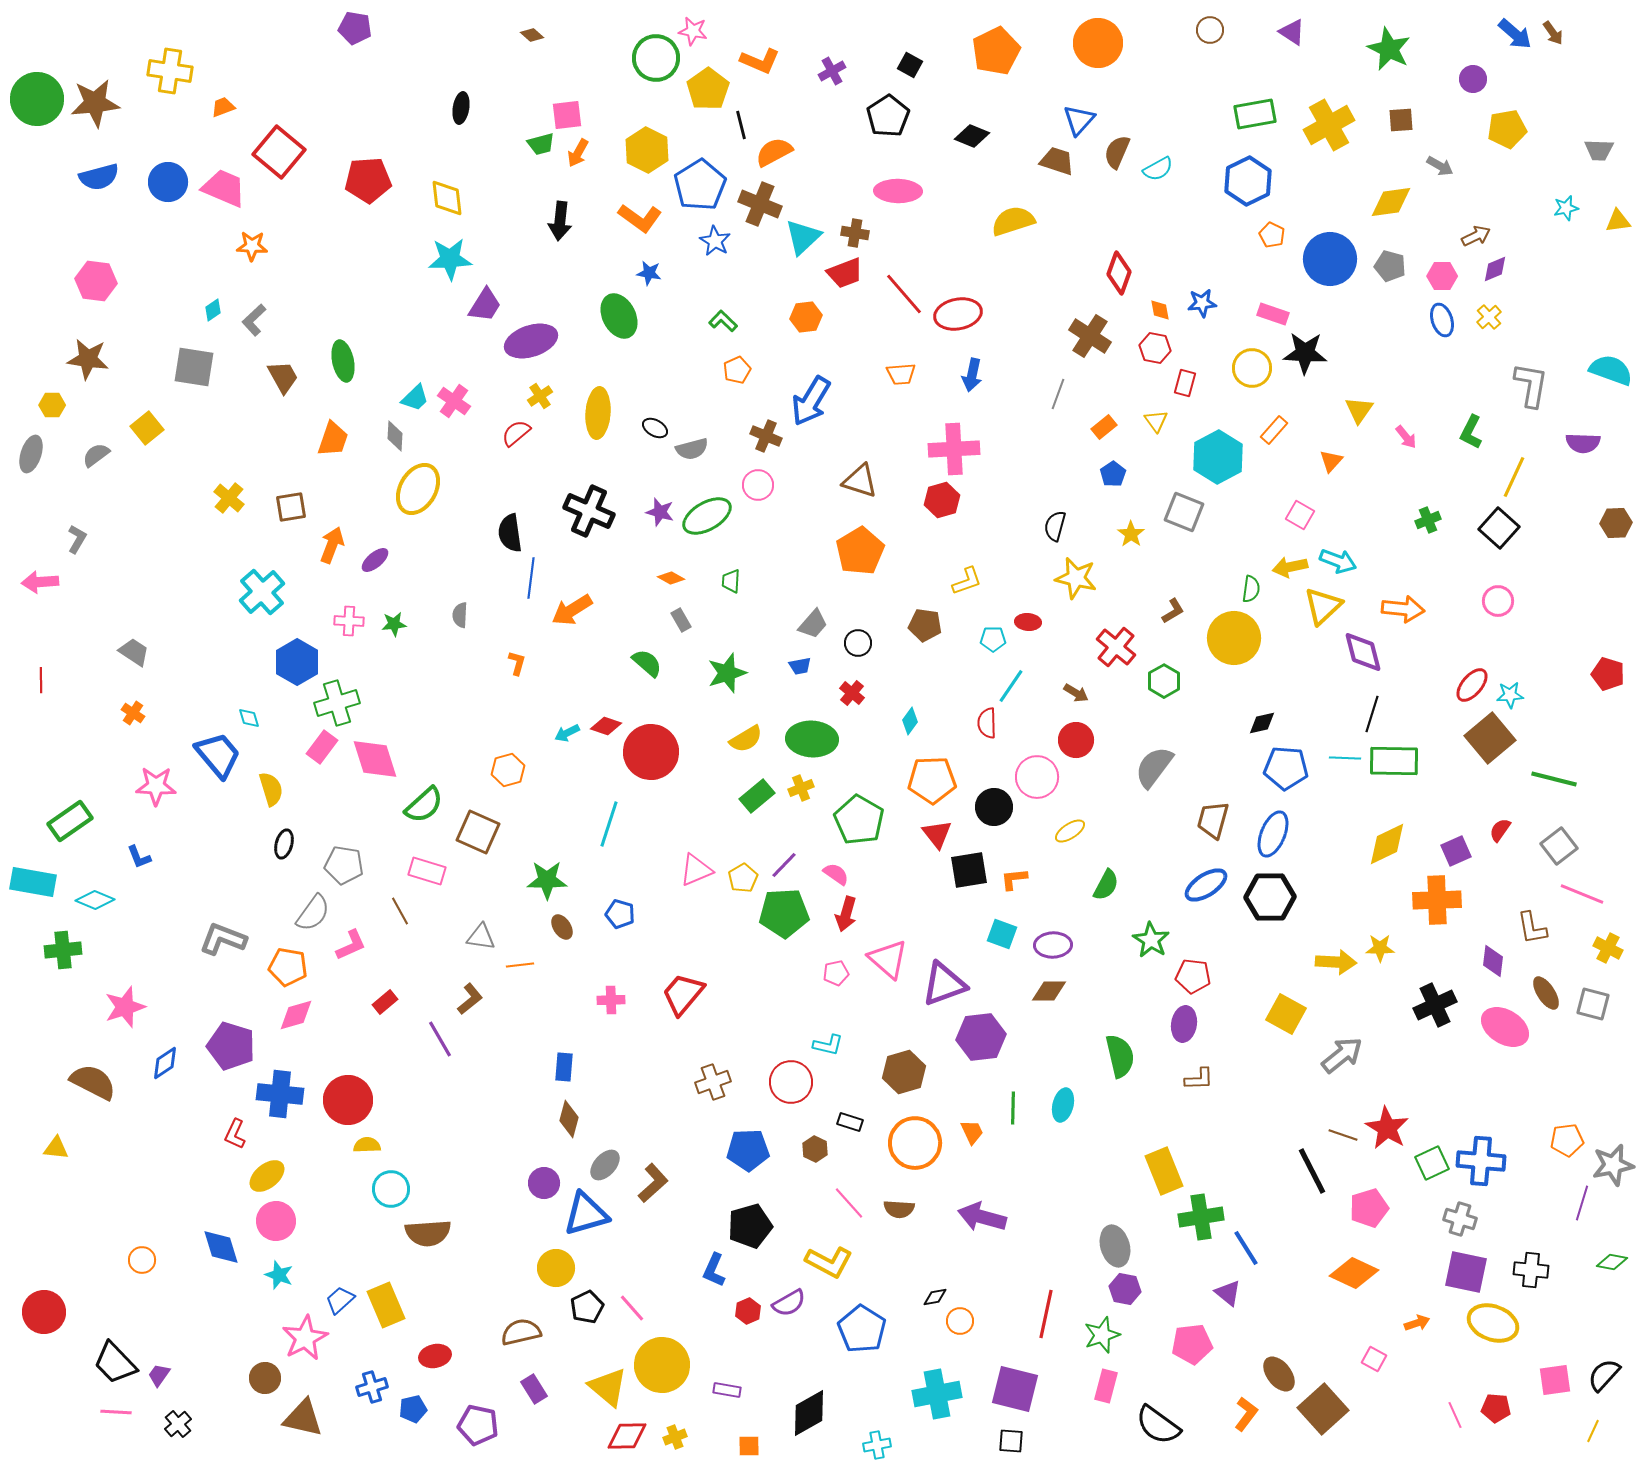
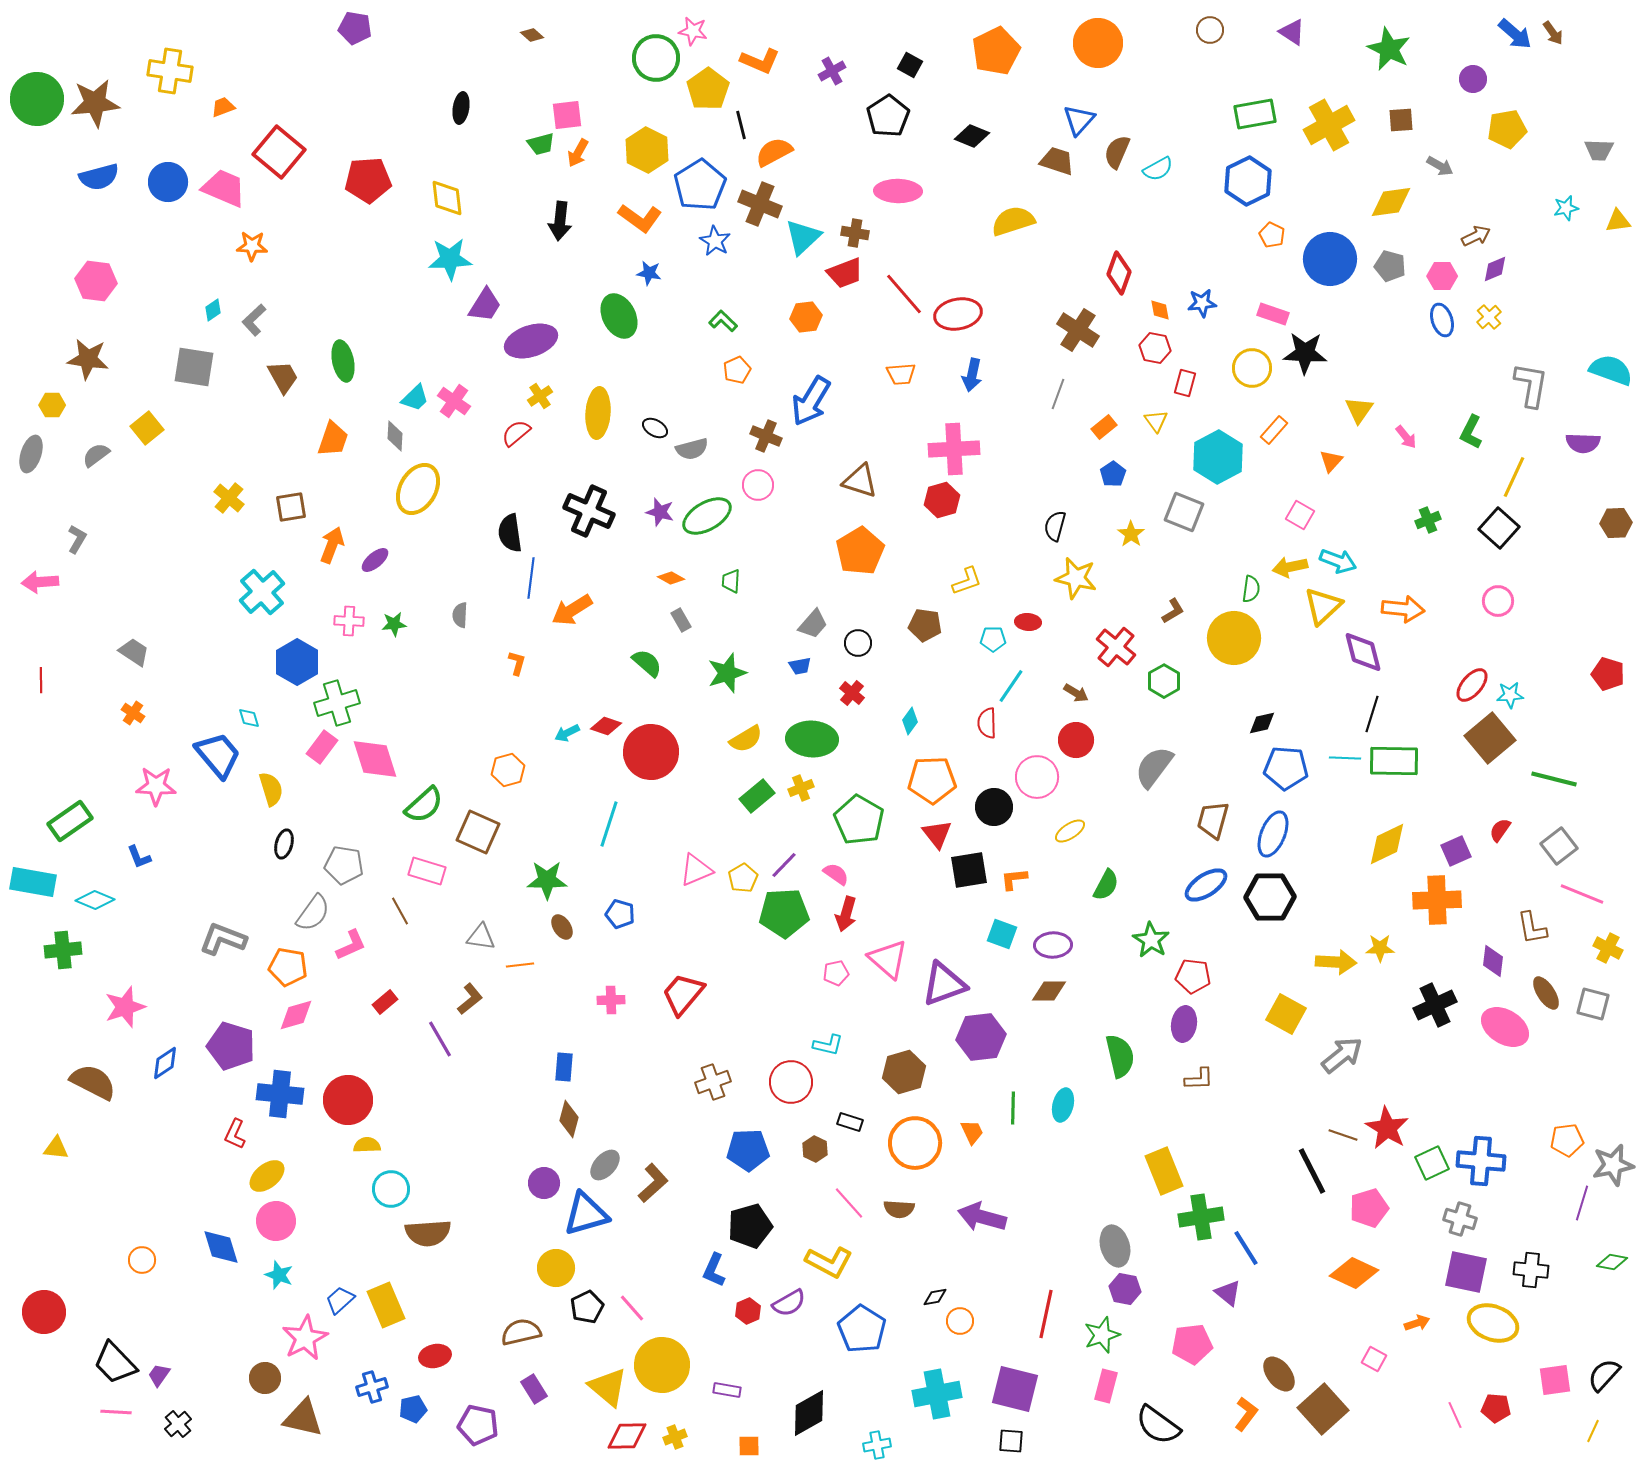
brown cross at (1090, 336): moved 12 px left, 6 px up
